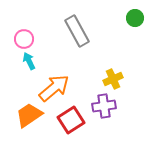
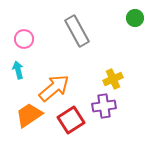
cyan arrow: moved 11 px left, 9 px down; rotated 12 degrees clockwise
